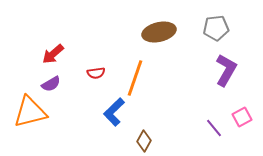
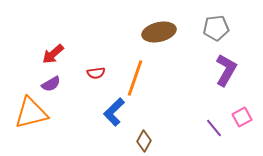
orange triangle: moved 1 px right, 1 px down
